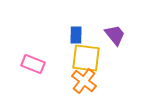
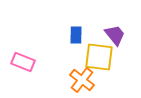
yellow square: moved 13 px right, 1 px up
pink rectangle: moved 10 px left, 2 px up
orange cross: moved 2 px left, 1 px up
